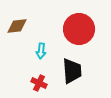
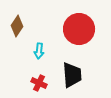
brown diamond: rotated 50 degrees counterclockwise
cyan arrow: moved 2 px left
black trapezoid: moved 4 px down
